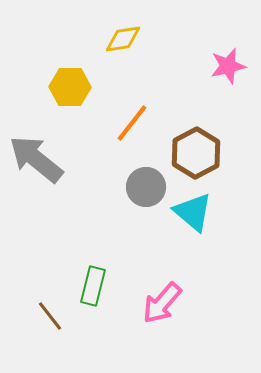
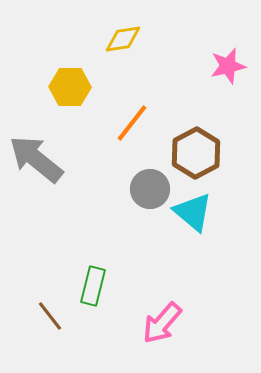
gray circle: moved 4 px right, 2 px down
pink arrow: moved 20 px down
